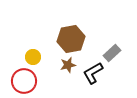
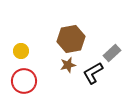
yellow circle: moved 12 px left, 6 px up
